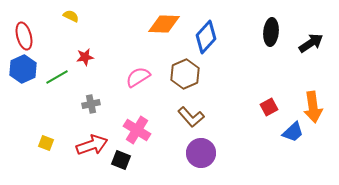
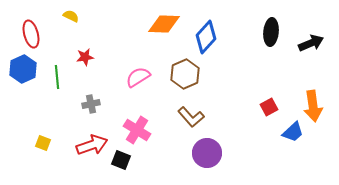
red ellipse: moved 7 px right, 2 px up
black arrow: rotated 10 degrees clockwise
green line: rotated 65 degrees counterclockwise
orange arrow: moved 1 px up
yellow square: moved 3 px left
purple circle: moved 6 px right
